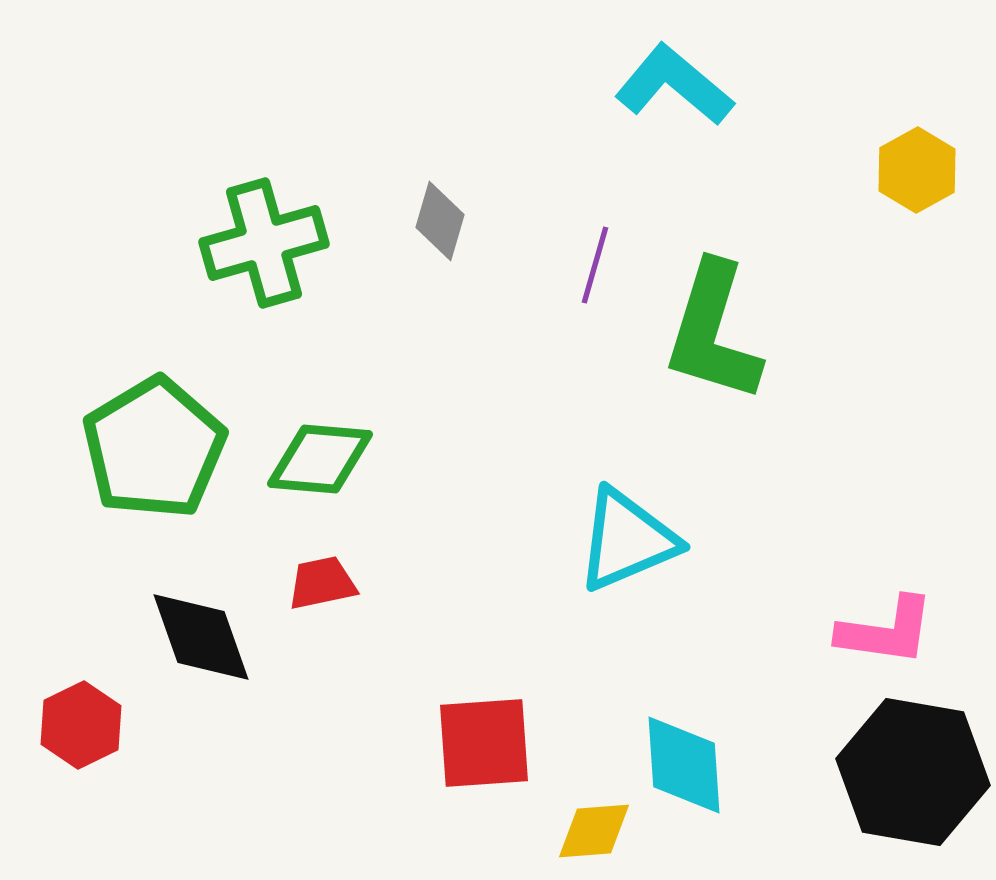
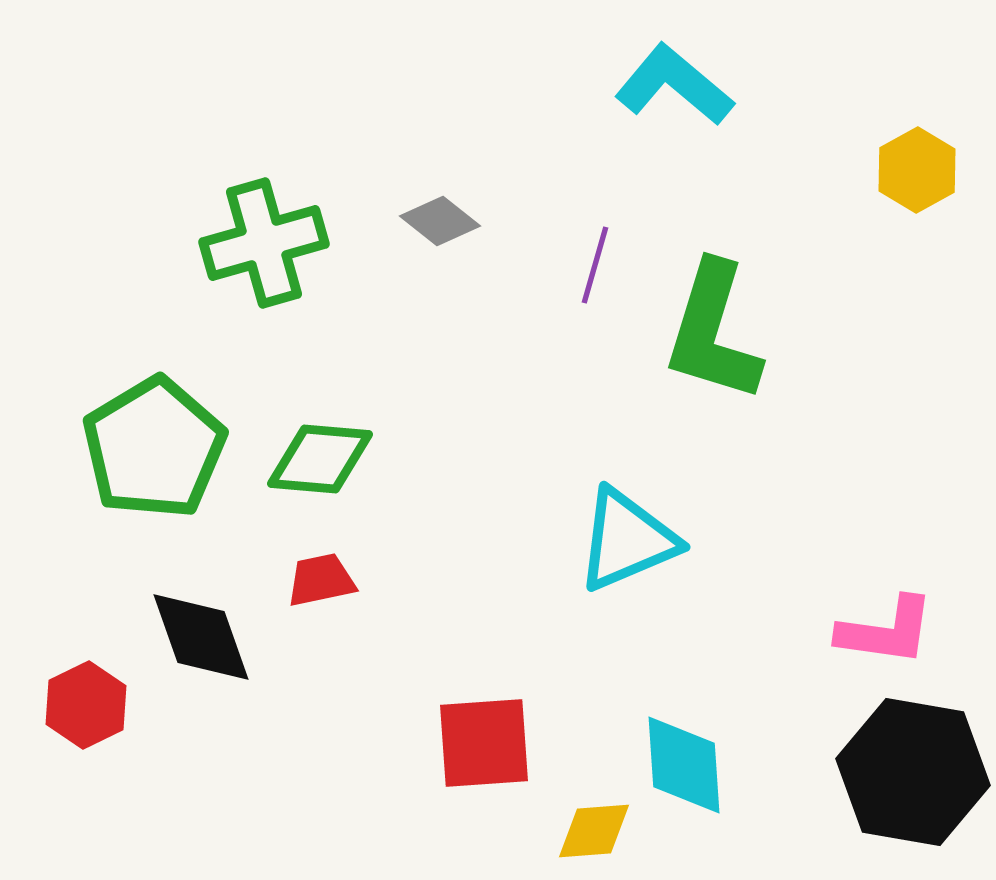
gray diamond: rotated 68 degrees counterclockwise
red trapezoid: moved 1 px left, 3 px up
red hexagon: moved 5 px right, 20 px up
